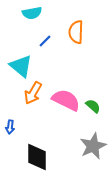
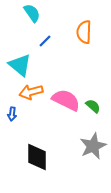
cyan semicircle: rotated 114 degrees counterclockwise
orange semicircle: moved 8 px right
cyan triangle: moved 1 px left, 1 px up
orange arrow: moved 2 px left, 1 px up; rotated 45 degrees clockwise
blue arrow: moved 2 px right, 13 px up
